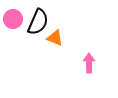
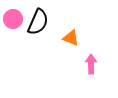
orange triangle: moved 16 px right
pink arrow: moved 2 px right, 1 px down
